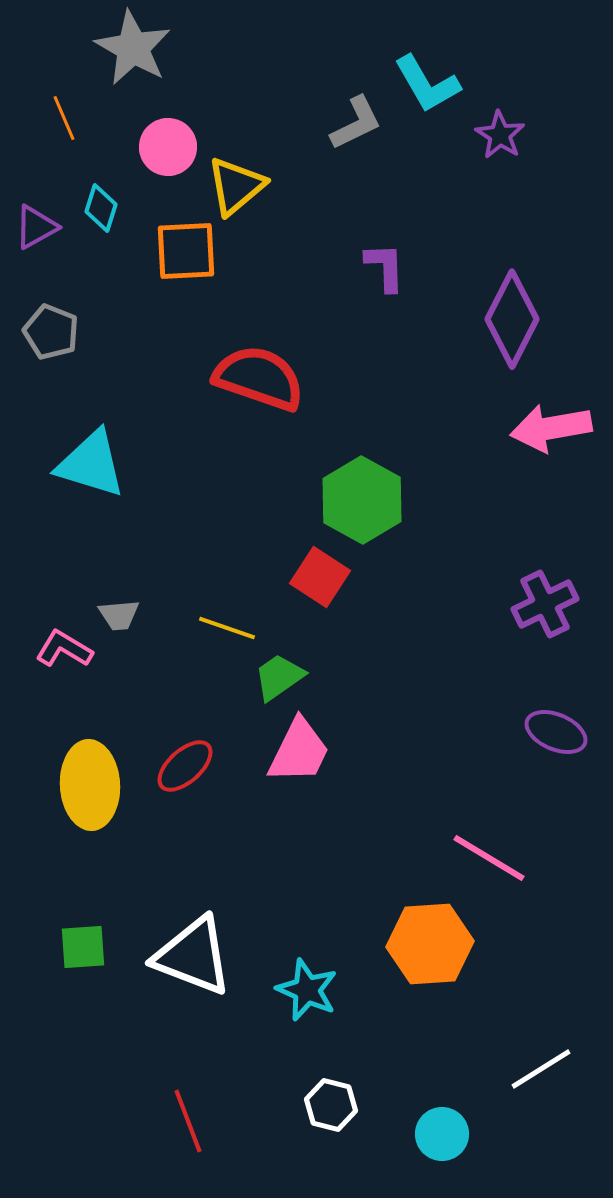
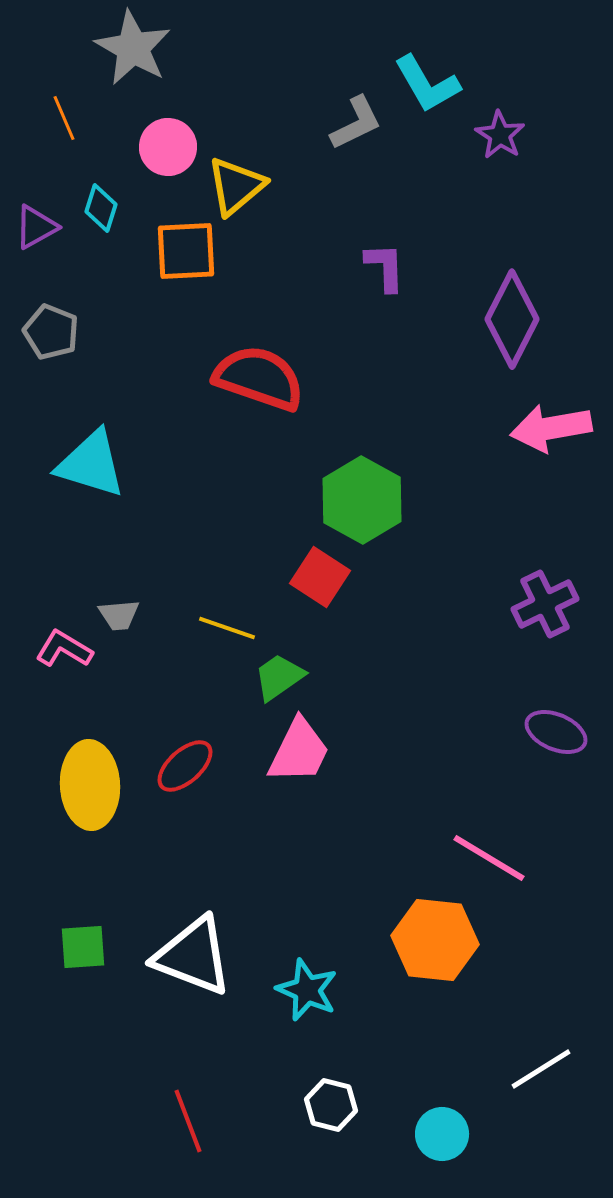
orange hexagon: moved 5 px right, 4 px up; rotated 10 degrees clockwise
